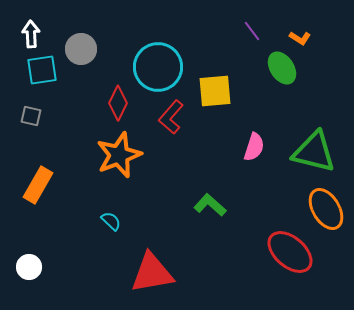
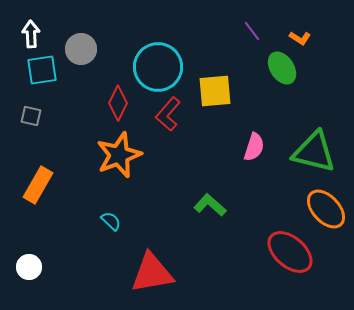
red L-shape: moved 3 px left, 3 px up
orange ellipse: rotated 12 degrees counterclockwise
